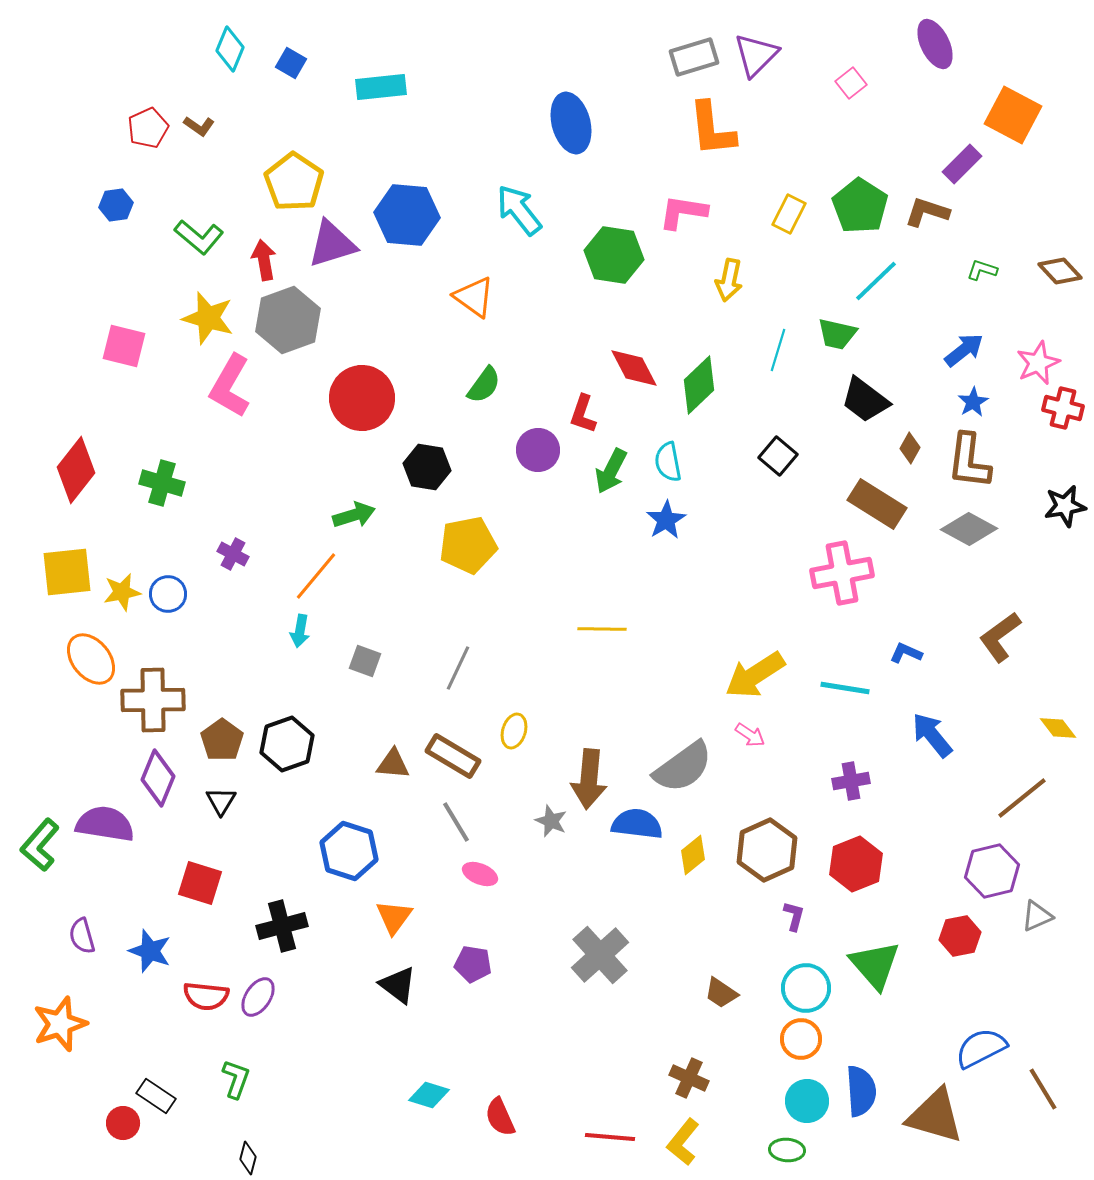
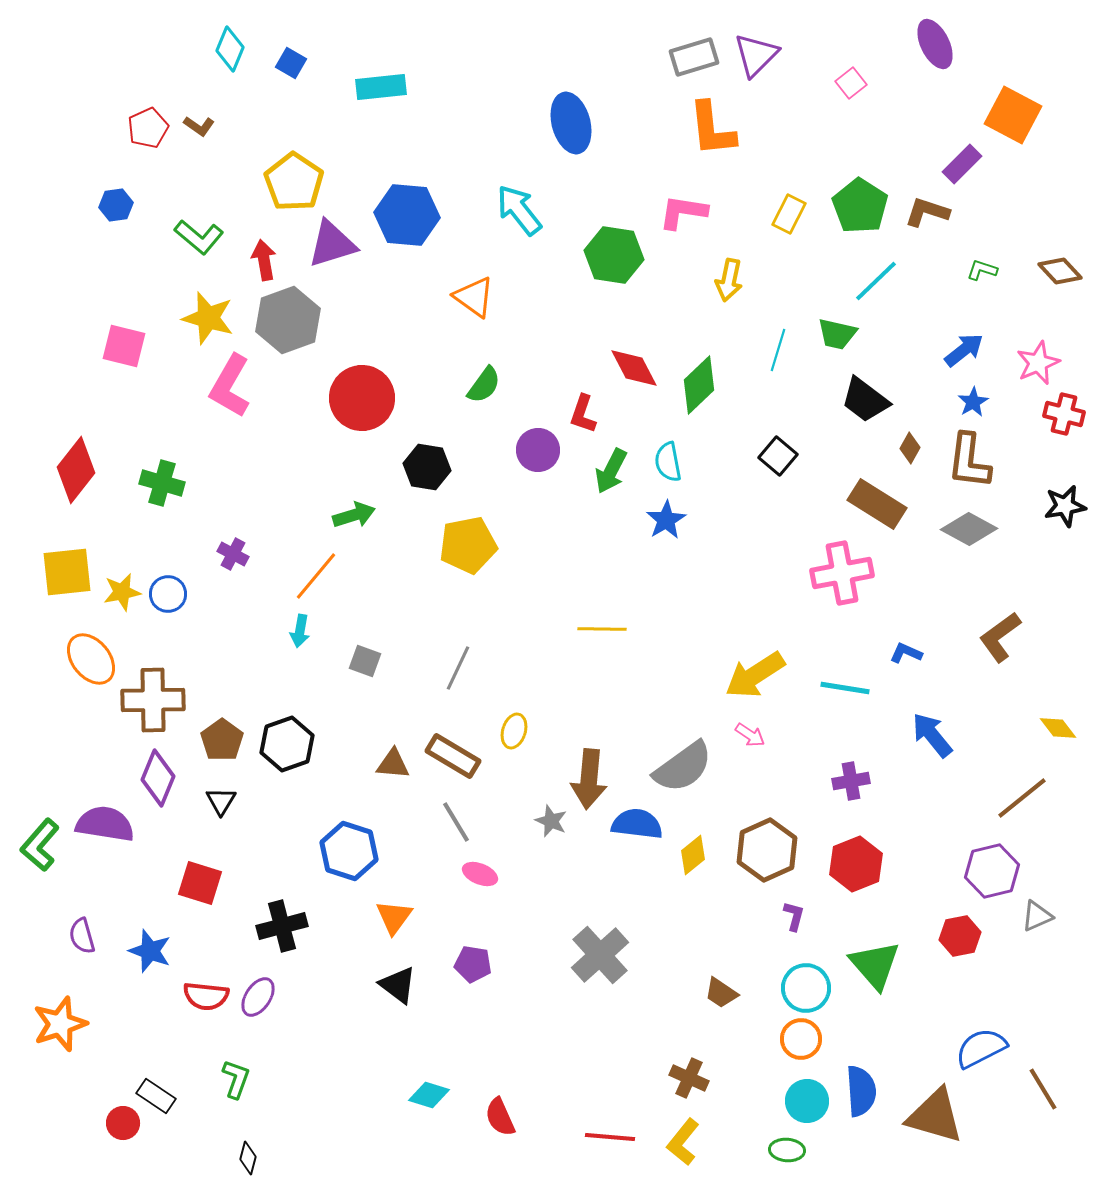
red cross at (1063, 408): moved 1 px right, 6 px down
